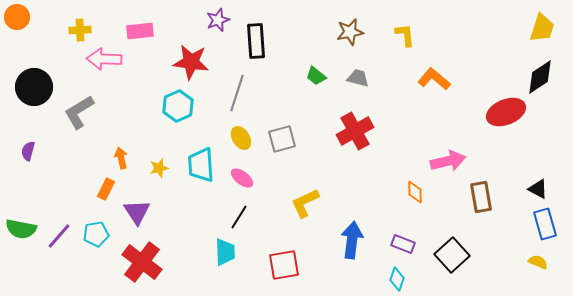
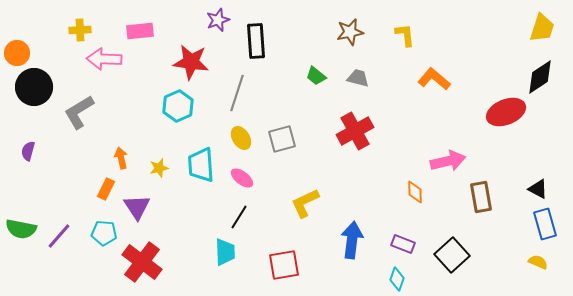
orange circle at (17, 17): moved 36 px down
purple triangle at (137, 212): moved 5 px up
cyan pentagon at (96, 234): moved 8 px right, 1 px up; rotated 15 degrees clockwise
